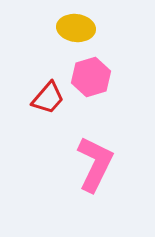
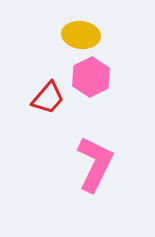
yellow ellipse: moved 5 px right, 7 px down
pink hexagon: rotated 9 degrees counterclockwise
